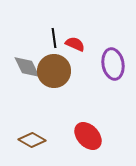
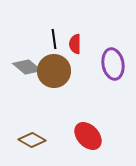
black line: moved 1 px down
red semicircle: rotated 114 degrees counterclockwise
gray diamond: rotated 24 degrees counterclockwise
